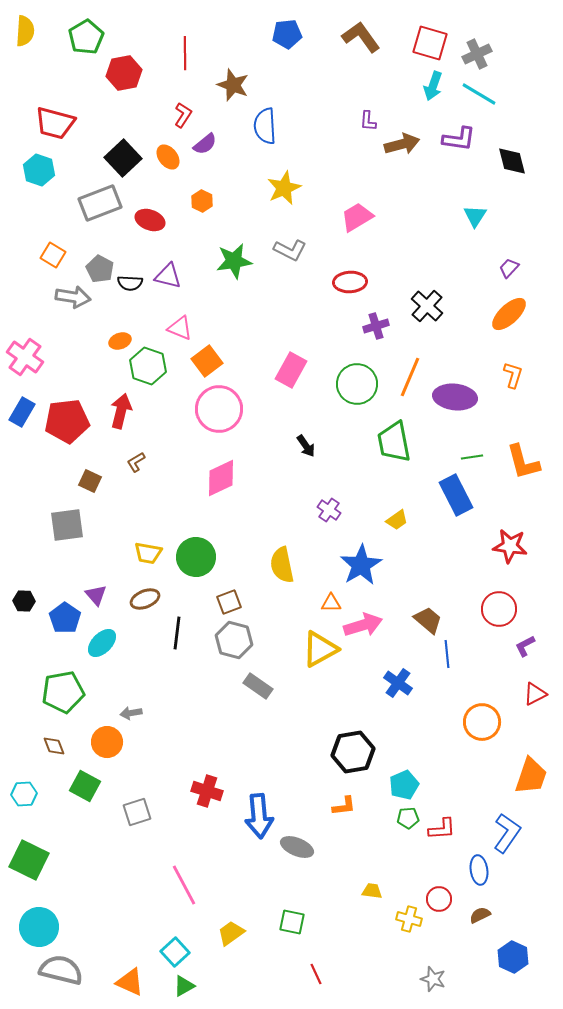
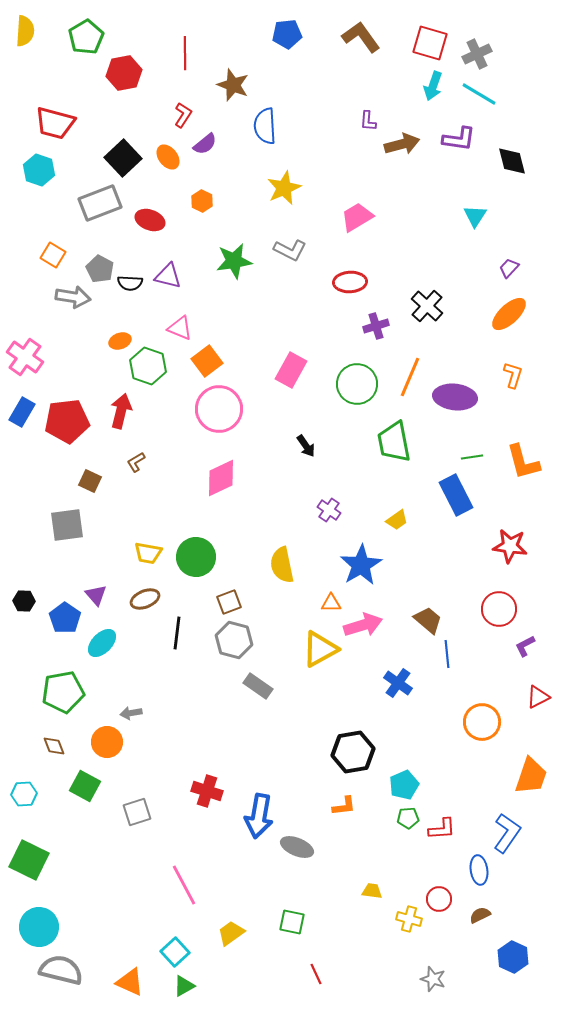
red triangle at (535, 694): moved 3 px right, 3 px down
blue arrow at (259, 816): rotated 15 degrees clockwise
